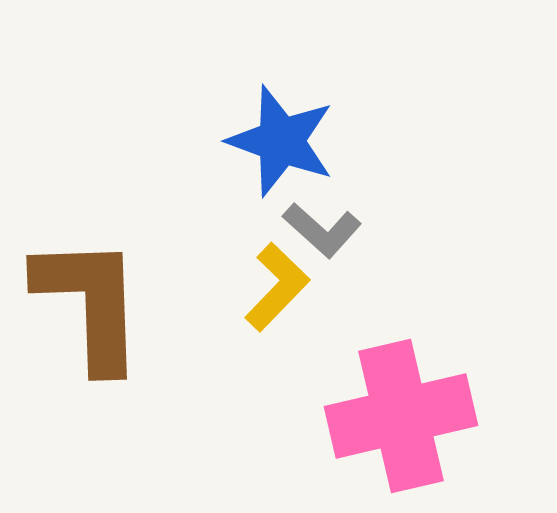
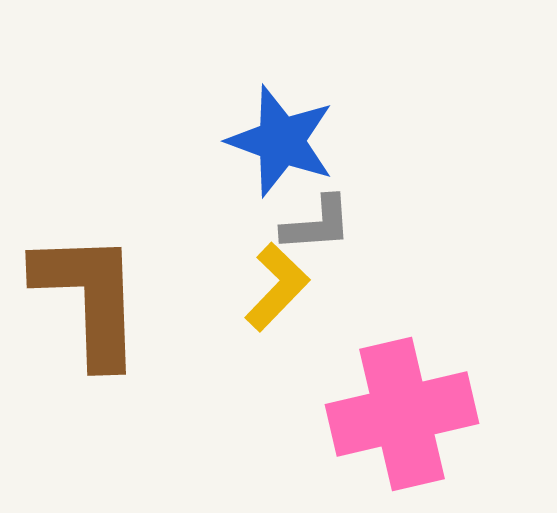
gray L-shape: moved 5 px left, 6 px up; rotated 46 degrees counterclockwise
brown L-shape: moved 1 px left, 5 px up
pink cross: moved 1 px right, 2 px up
